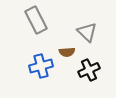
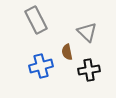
brown semicircle: rotated 84 degrees clockwise
black cross: rotated 15 degrees clockwise
